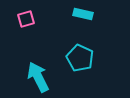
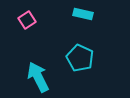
pink square: moved 1 px right, 1 px down; rotated 18 degrees counterclockwise
